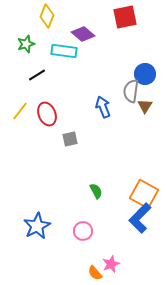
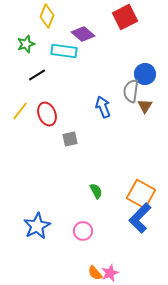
red square: rotated 15 degrees counterclockwise
orange square: moved 3 px left
pink star: moved 1 px left, 9 px down
